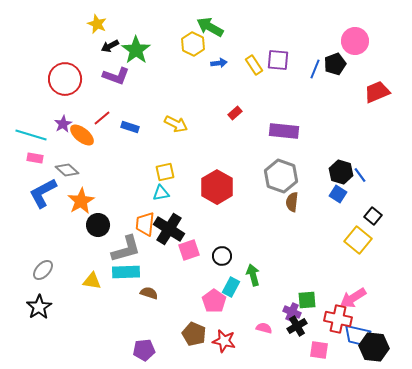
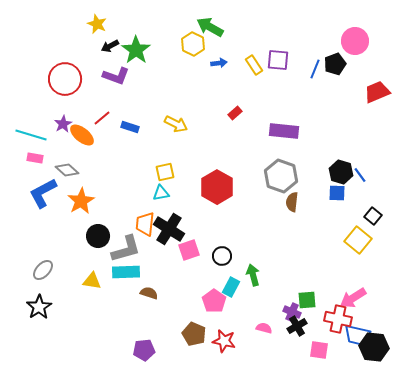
blue square at (338, 194): moved 1 px left, 1 px up; rotated 30 degrees counterclockwise
black circle at (98, 225): moved 11 px down
